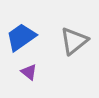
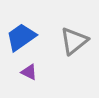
purple triangle: rotated 12 degrees counterclockwise
